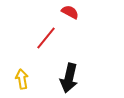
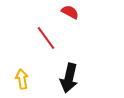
red line: rotated 75 degrees counterclockwise
